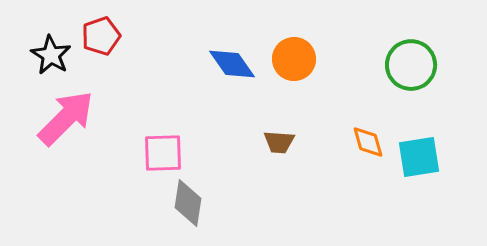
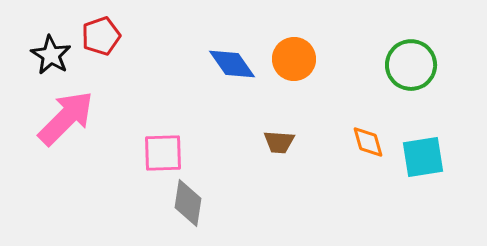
cyan square: moved 4 px right
